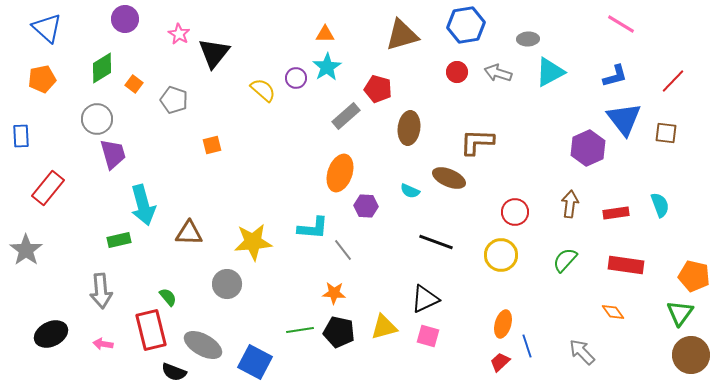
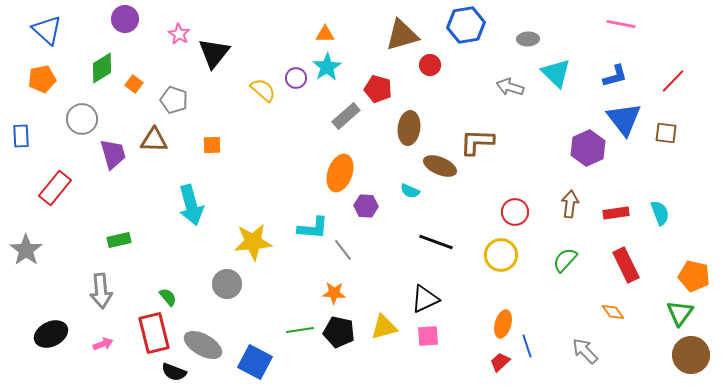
pink line at (621, 24): rotated 20 degrees counterclockwise
blue triangle at (47, 28): moved 2 px down
red circle at (457, 72): moved 27 px left, 7 px up
cyan triangle at (550, 72): moved 6 px right, 1 px down; rotated 48 degrees counterclockwise
gray arrow at (498, 73): moved 12 px right, 14 px down
gray circle at (97, 119): moved 15 px left
orange square at (212, 145): rotated 12 degrees clockwise
brown ellipse at (449, 178): moved 9 px left, 12 px up
red rectangle at (48, 188): moved 7 px right
cyan arrow at (143, 205): moved 48 px right
cyan semicircle at (660, 205): moved 8 px down
brown triangle at (189, 233): moved 35 px left, 93 px up
red rectangle at (626, 265): rotated 56 degrees clockwise
red rectangle at (151, 330): moved 3 px right, 3 px down
pink square at (428, 336): rotated 20 degrees counterclockwise
pink arrow at (103, 344): rotated 150 degrees clockwise
gray arrow at (582, 352): moved 3 px right, 1 px up
